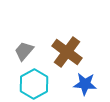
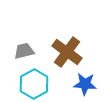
gray trapezoid: rotated 35 degrees clockwise
